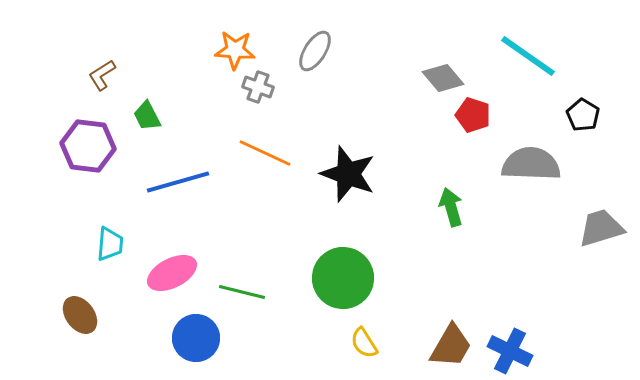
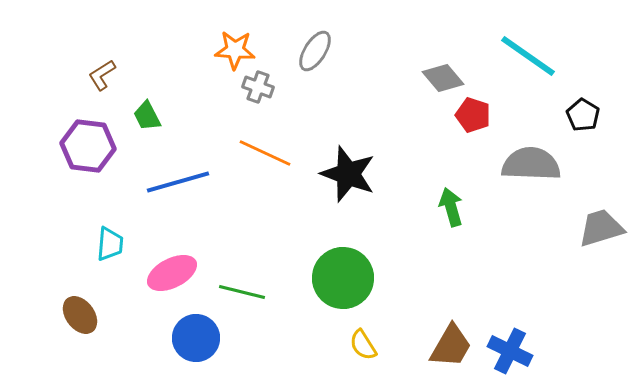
yellow semicircle: moved 1 px left, 2 px down
